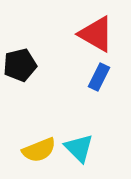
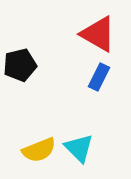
red triangle: moved 2 px right
